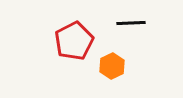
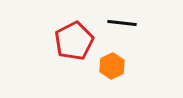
black line: moved 9 px left; rotated 8 degrees clockwise
